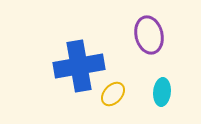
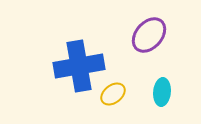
purple ellipse: rotated 54 degrees clockwise
yellow ellipse: rotated 10 degrees clockwise
